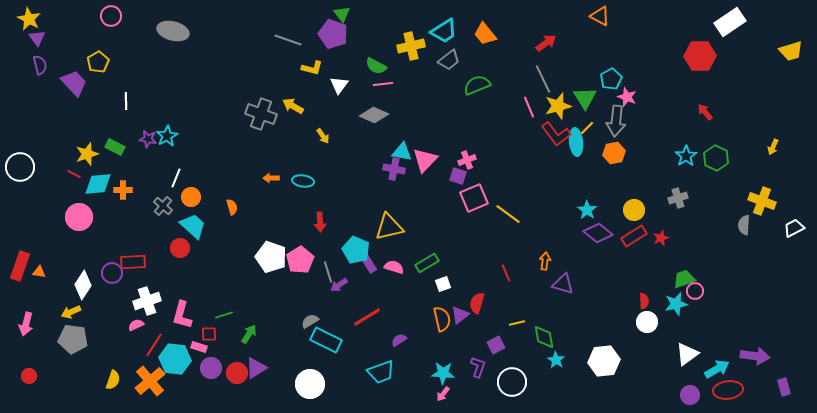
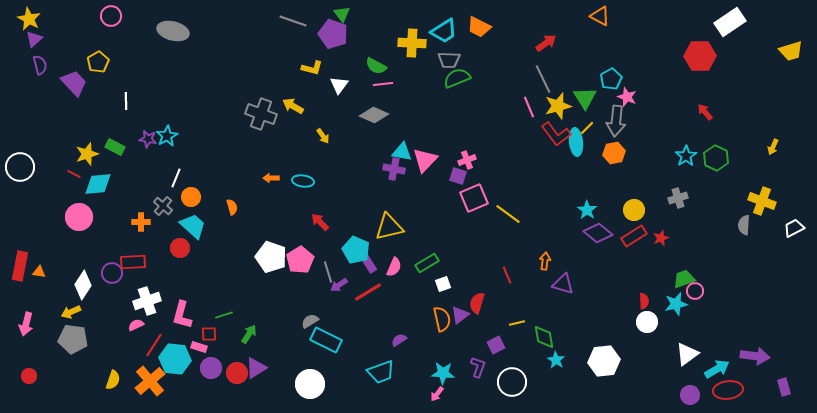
orange trapezoid at (485, 34): moved 6 px left, 7 px up; rotated 25 degrees counterclockwise
purple triangle at (37, 38): moved 3 px left, 1 px down; rotated 24 degrees clockwise
gray line at (288, 40): moved 5 px right, 19 px up
yellow cross at (411, 46): moved 1 px right, 3 px up; rotated 16 degrees clockwise
gray trapezoid at (449, 60): rotated 40 degrees clockwise
green semicircle at (477, 85): moved 20 px left, 7 px up
orange cross at (123, 190): moved 18 px right, 32 px down
red arrow at (320, 222): rotated 138 degrees clockwise
red rectangle at (20, 266): rotated 8 degrees counterclockwise
pink semicircle at (394, 267): rotated 96 degrees clockwise
red line at (506, 273): moved 1 px right, 2 px down
red line at (367, 317): moved 1 px right, 25 px up
pink arrow at (443, 394): moved 6 px left
